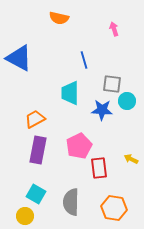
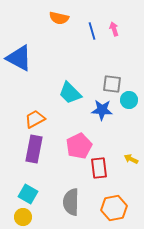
blue line: moved 8 px right, 29 px up
cyan trapezoid: rotated 45 degrees counterclockwise
cyan circle: moved 2 px right, 1 px up
purple rectangle: moved 4 px left, 1 px up
cyan square: moved 8 px left
orange hexagon: rotated 20 degrees counterclockwise
yellow circle: moved 2 px left, 1 px down
